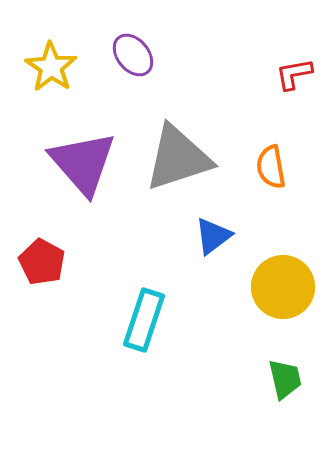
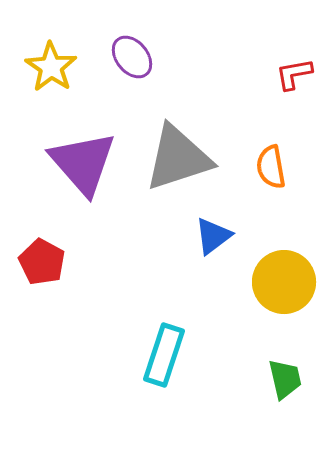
purple ellipse: moved 1 px left, 2 px down
yellow circle: moved 1 px right, 5 px up
cyan rectangle: moved 20 px right, 35 px down
